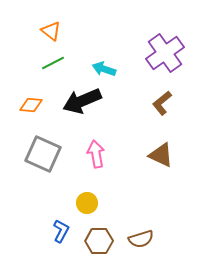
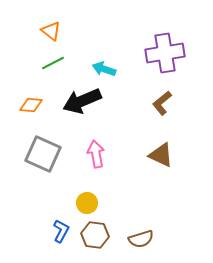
purple cross: rotated 27 degrees clockwise
brown hexagon: moved 4 px left, 6 px up; rotated 8 degrees clockwise
